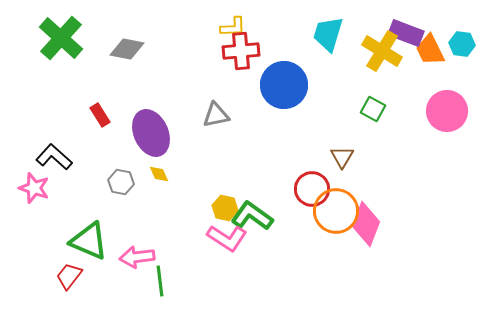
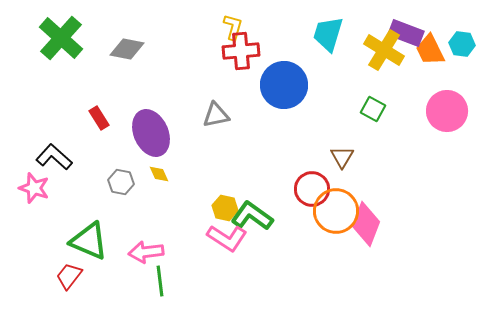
yellow L-shape: rotated 72 degrees counterclockwise
yellow cross: moved 2 px right, 1 px up
red rectangle: moved 1 px left, 3 px down
pink arrow: moved 9 px right, 5 px up
